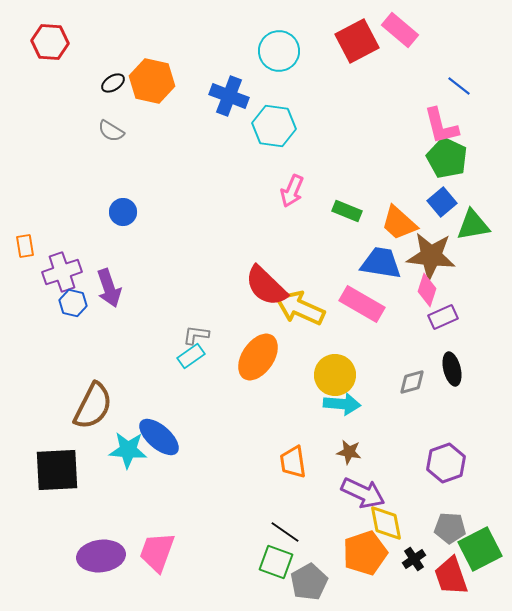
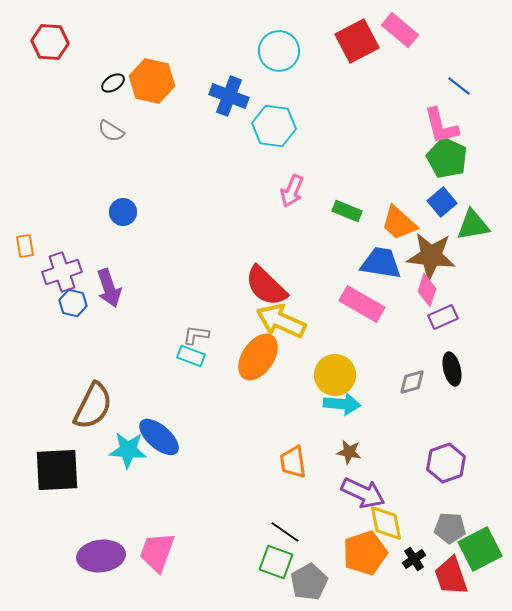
yellow arrow at (300, 308): moved 19 px left, 13 px down
cyan rectangle at (191, 356): rotated 56 degrees clockwise
